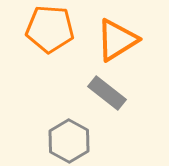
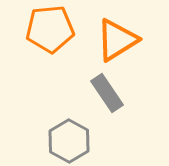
orange pentagon: rotated 9 degrees counterclockwise
gray rectangle: rotated 18 degrees clockwise
